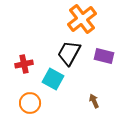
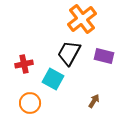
brown arrow: rotated 56 degrees clockwise
